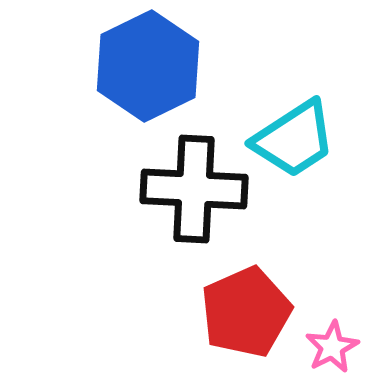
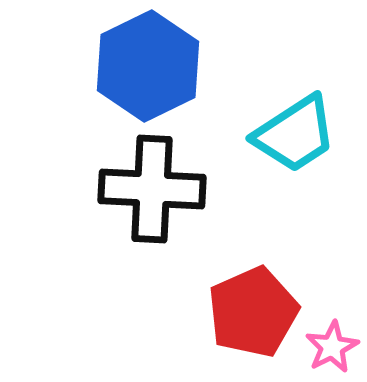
cyan trapezoid: moved 1 px right, 5 px up
black cross: moved 42 px left
red pentagon: moved 7 px right
